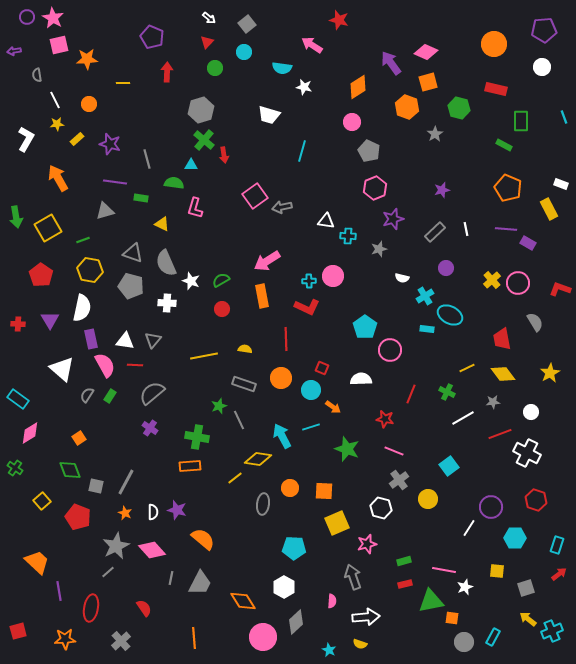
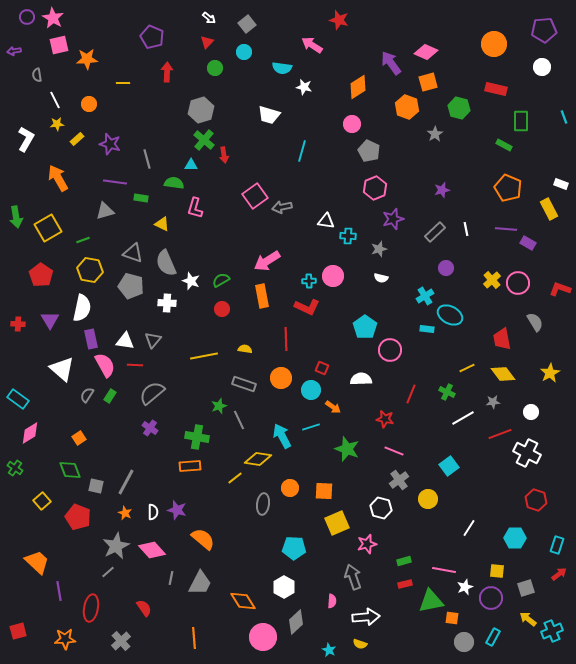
pink circle at (352, 122): moved 2 px down
white semicircle at (402, 278): moved 21 px left
purple circle at (491, 507): moved 91 px down
